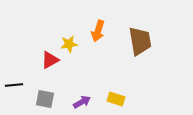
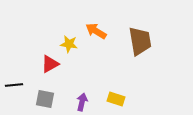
orange arrow: moved 2 px left; rotated 105 degrees clockwise
yellow star: rotated 18 degrees clockwise
red triangle: moved 4 px down
purple arrow: rotated 48 degrees counterclockwise
